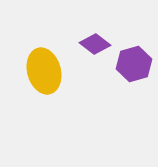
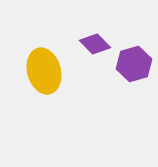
purple diamond: rotated 8 degrees clockwise
